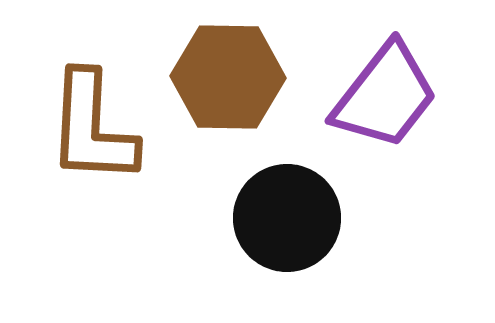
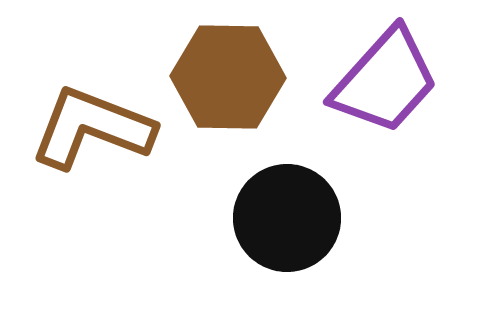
purple trapezoid: moved 15 px up; rotated 4 degrees clockwise
brown L-shape: rotated 108 degrees clockwise
